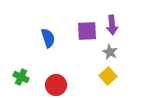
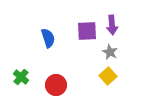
green cross: rotated 14 degrees clockwise
